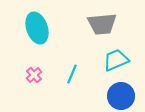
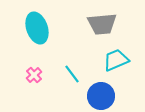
cyan line: rotated 60 degrees counterclockwise
blue circle: moved 20 px left
